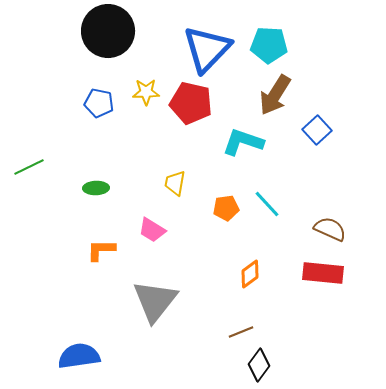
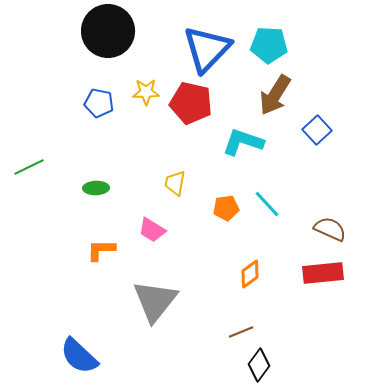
red rectangle: rotated 12 degrees counterclockwise
blue semicircle: rotated 129 degrees counterclockwise
